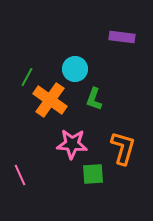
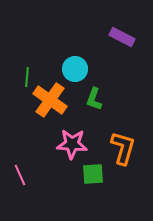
purple rectangle: rotated 20 degrees clockwise
green line: rotated 24 degrees counterclockwise
